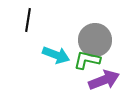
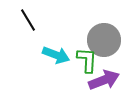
black line: rotated 40 degrees counterclockwise
gray circle: moved 9 px right
green L-shape: rotated 80 degrees clockwise
